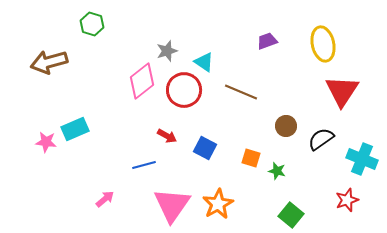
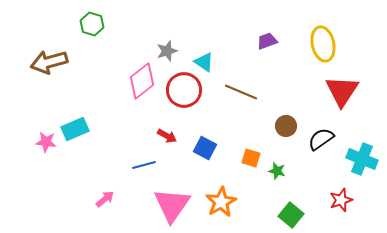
red star: moved 6 px left
orange star: moved 3 px right, 2 px up
